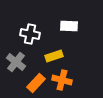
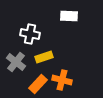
white rectangle: moved 10 px up
yellow rectangle: moved 10 px left, 1 px down
orange rectangle: moved 2 px right, 1 px down
